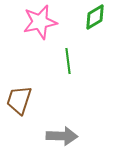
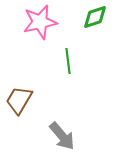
green diamond: rotated 12 degrees clockwise
brown trapezoid: rotated 12 degrees clockwise
gray arrow: rotated 48 degrees clockwise
